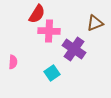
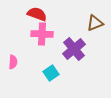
red semicircle: rotated 102 degrees counterclockwise
pink cross: moved 7 px left, 3 px down
purple cross: rotated 15 degrees clockwise
cyan square: moved 1 px left
